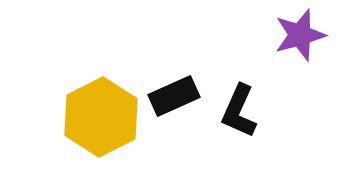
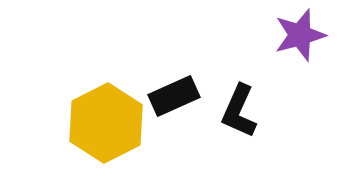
yellow hexagon: moved 5 px right, 6 px down
